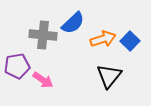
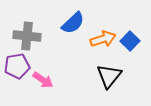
gray cross: moved 16 px left, 1 px down
